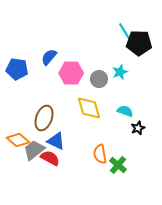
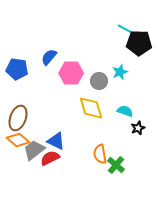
cyan line: moved 2 px right, 2 px up; rotated 30 degrees counterclockwise
gray circle: moved 2 px down
yellow diamond: moved 2 px right
brown ellipse: moved 26 px left
red semicircle: rotated 54 degrees counterclockwise
green cross: moved 2 px left
